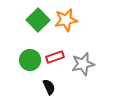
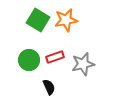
green square: rotated 15 degrees counterclockwise
green circle: moved 1 px left
